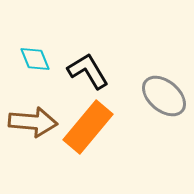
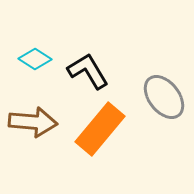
cyan diamond: rotated 36 degrees counterclockwise
gray ellipse: moved 1 px down; rotated 12 degrees clockwise
orange rectangle: moved 12 px right, 2 px down
